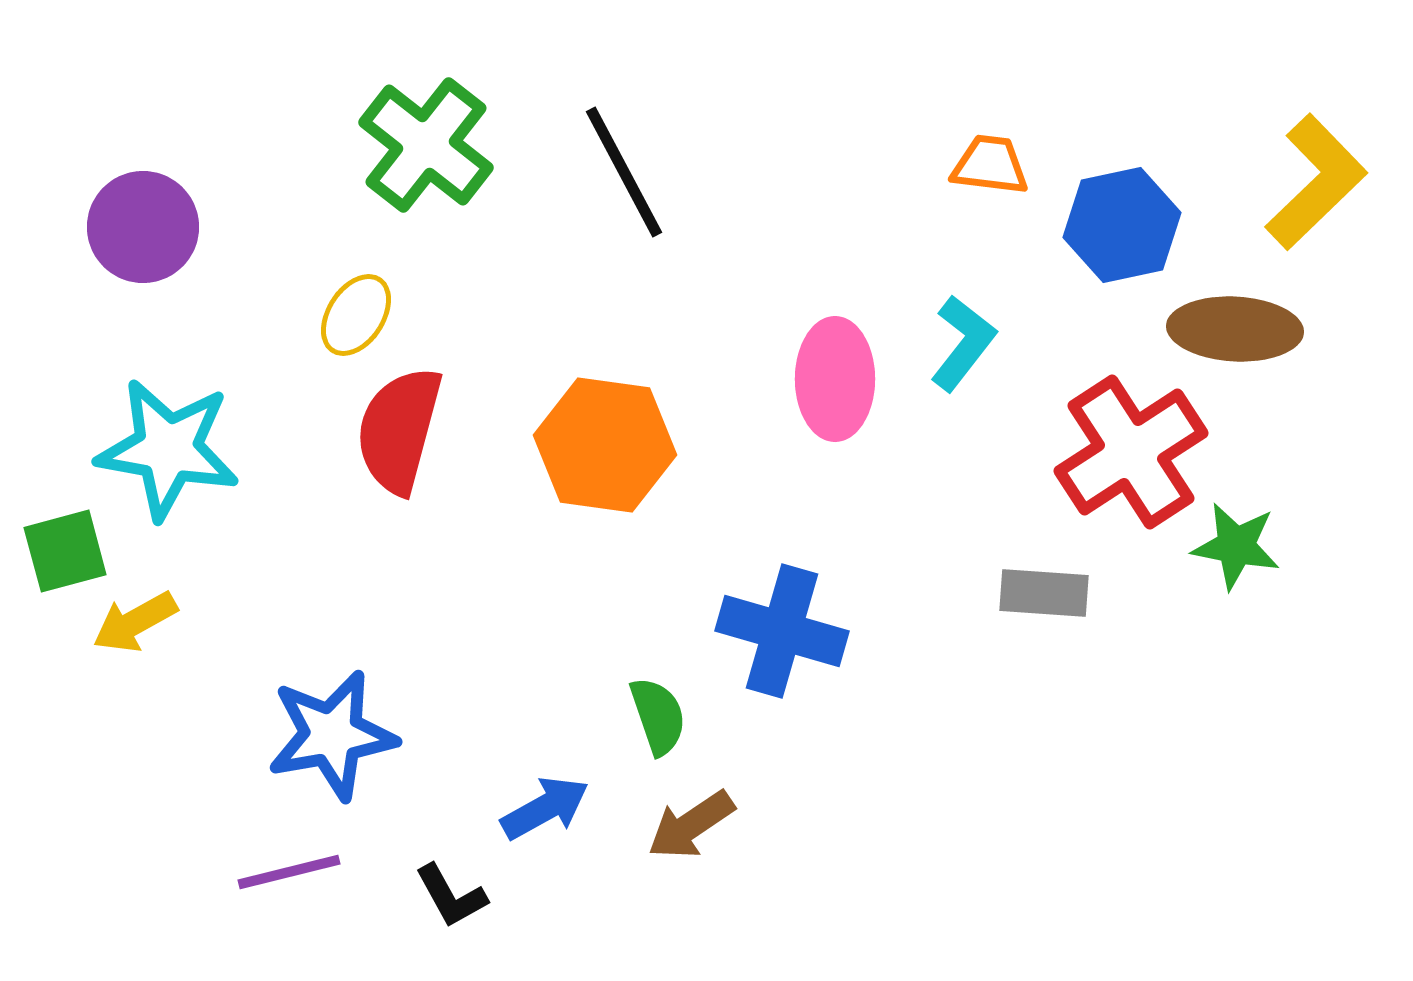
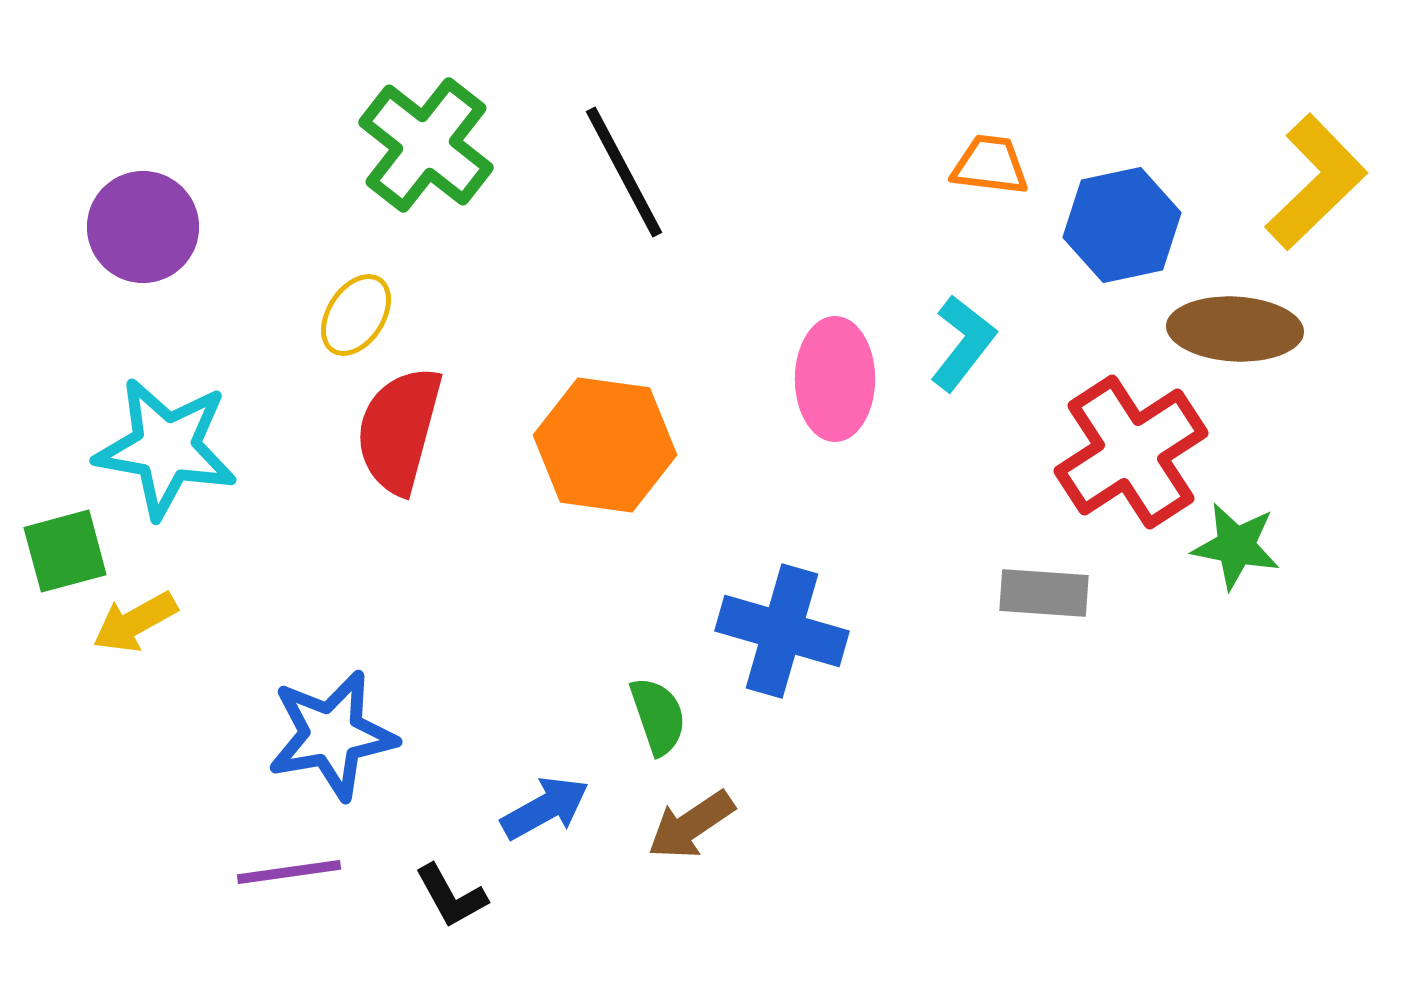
cyan star: moved 2 px left, 1 px up
purple line: rotated 6 degrees clockwise
